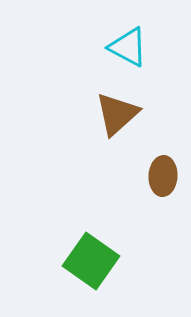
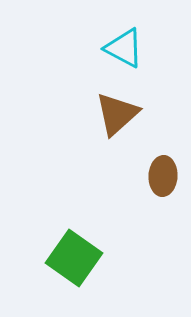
cyan triangle: moved 4 px left, 1 px down
green square: moved 17 px left, 3 px up
